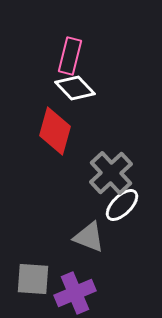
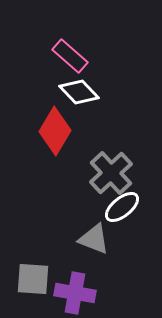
pink rectangle: rotated 63 degrees counterclockwise
white diamond: moved 4 px right, 4 px down
red diamond: rotated 15 degrees clockwise
white ellipse: moved 2 px down; rotated 6 degrees clockwise
gray triangle: moved 5 px right, 2 px down
purple cross: rotated 33 degrees clockwise
